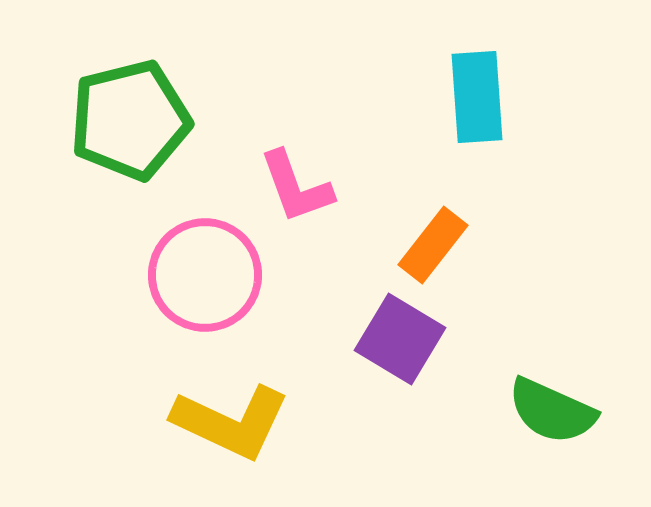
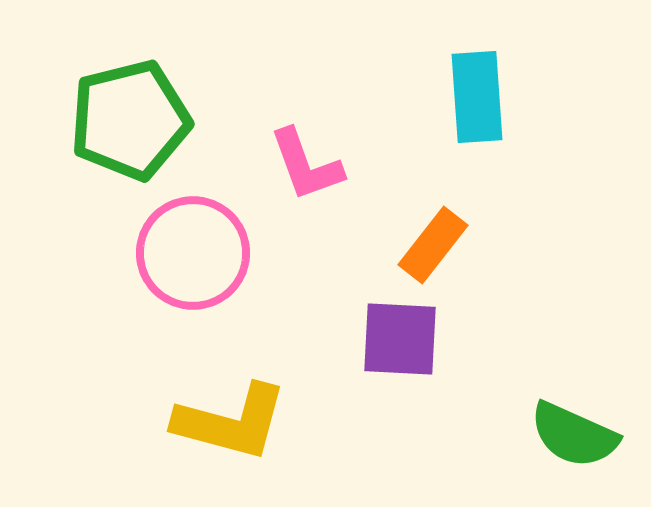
pink L-shape: moved 10 px right, 22 px up
pink circle: moved 12 px left, 22 px up
purple square: rotated 28 degrees counterclockwise
green semicircle: moved 22 px right, 24 px down
yellow L-shape: rotated 10 degrees counterclockwise
